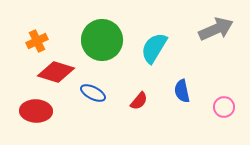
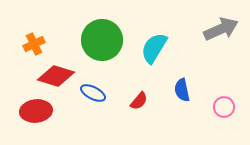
gray arrow: moved 5 px right
orange cross: moved 3 px left, 3 px down
red diamond: moved 4 px down
blue semicircle: moved 1 px up
red ellipse: rotated 8 degrees counterclockwise
